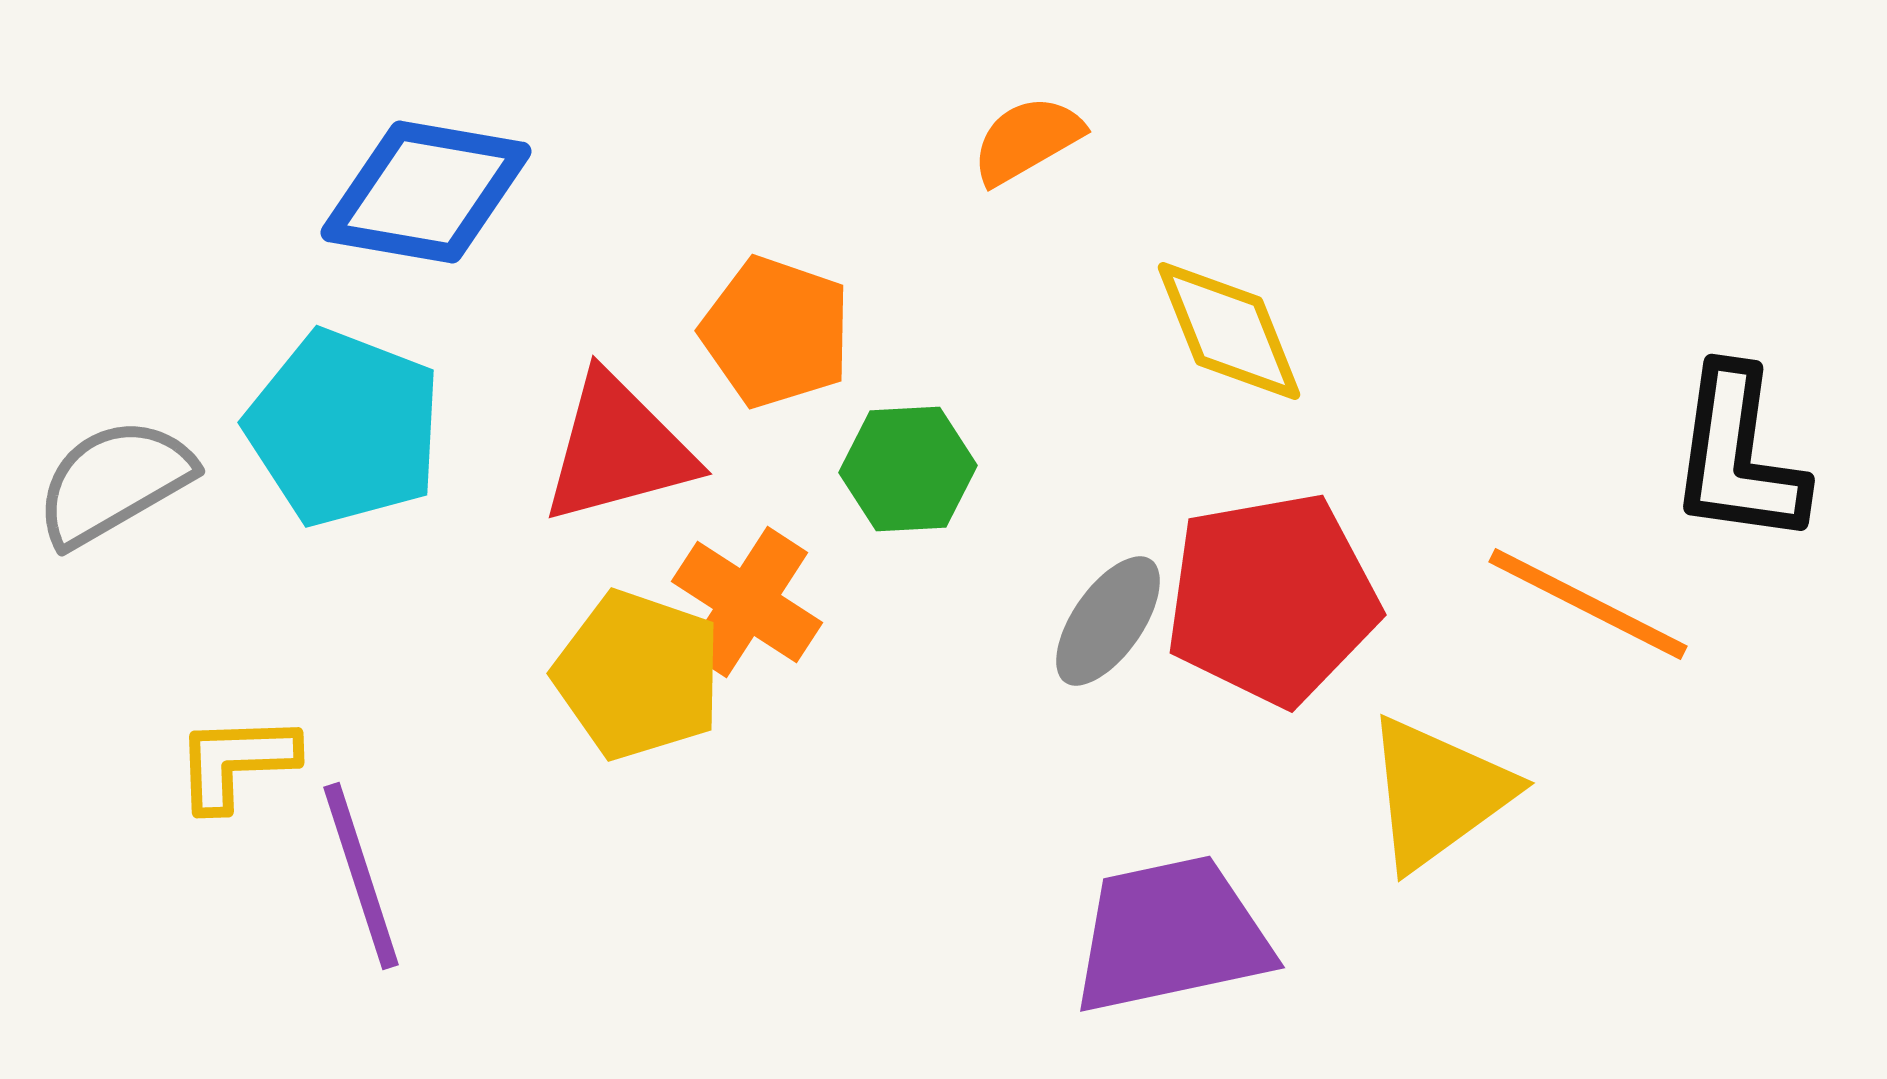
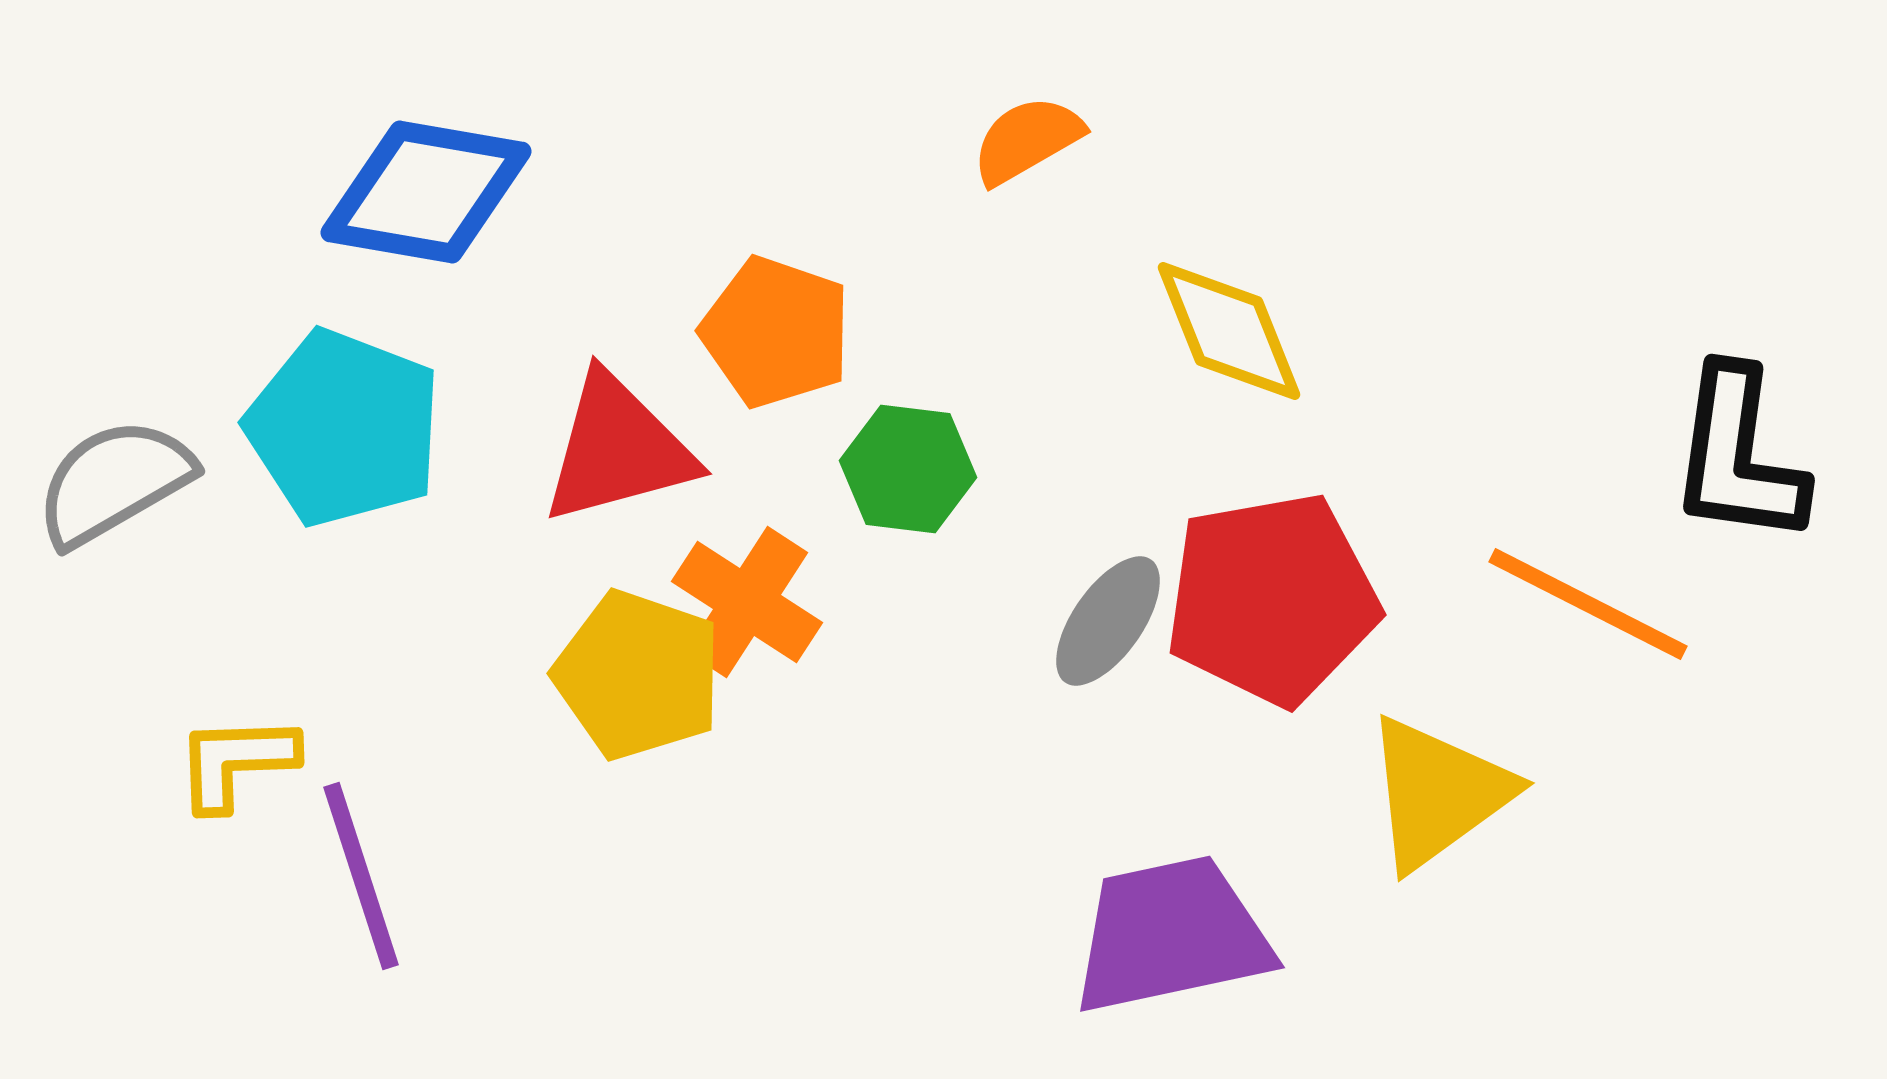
green hexagon: rotated 10 degrees clockwise
